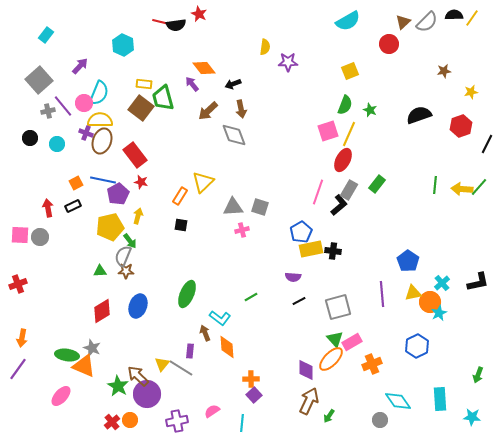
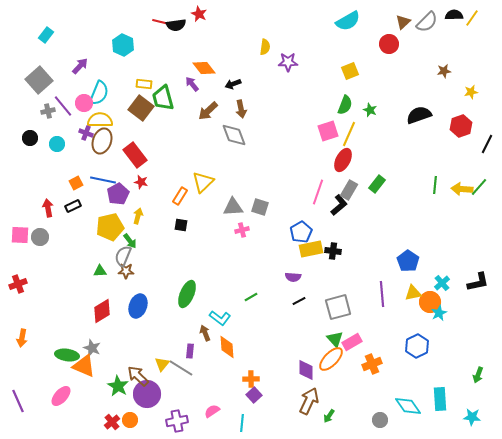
purple line at (18, 369): moved 32 px down; rotated 60 degrees counterclockwise
cyan diamond at (398, 401): moved 10 px right, 5 px down
